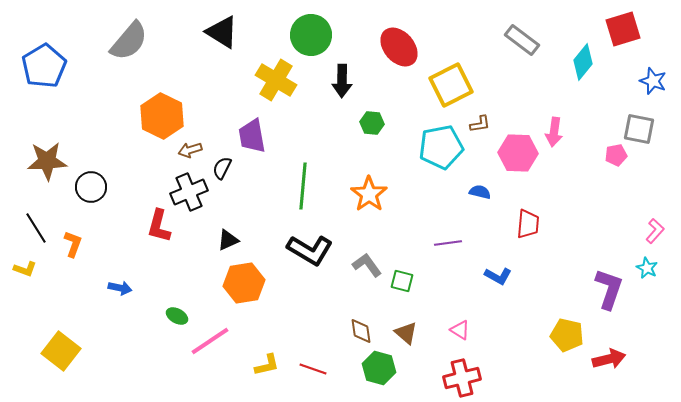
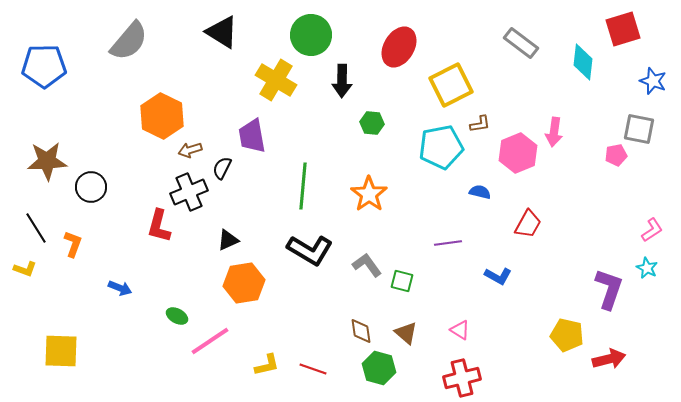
gray rectangle at (522, 40): moved 1 px left, 3 px down
red ellipse at (399, 47): rotated 72 degrees clockwise
cyan diamond at (583, 62): rotated 33 degrees counterclockwise
blue pentagon at (44, 66): rotated 30 degrees clockwise
pink hexagon at (518, 153): rotated 24 degrees counterclockwise
red trapezoid at (528, 224): rotated 24 degrees clockwise
pink L-shape at (655, 231): moved 3 px left, 1 px up; rotated 15 degrees clockwise
blue arrow at (120, 288): rotated 10 degrees clockwise
yellow square at (61, 351): rotated 36 degrees counterclockwise
